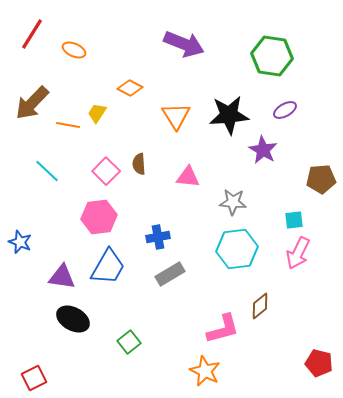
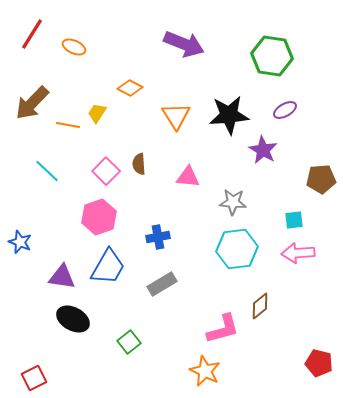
orange ellipse: moved 3 px up
pink hexagon: rotated 12 degrees counterclockwise
pink arrow: rotated 60 degrees clockwise
gray rectangle: moved 8 px left, 10 px down
